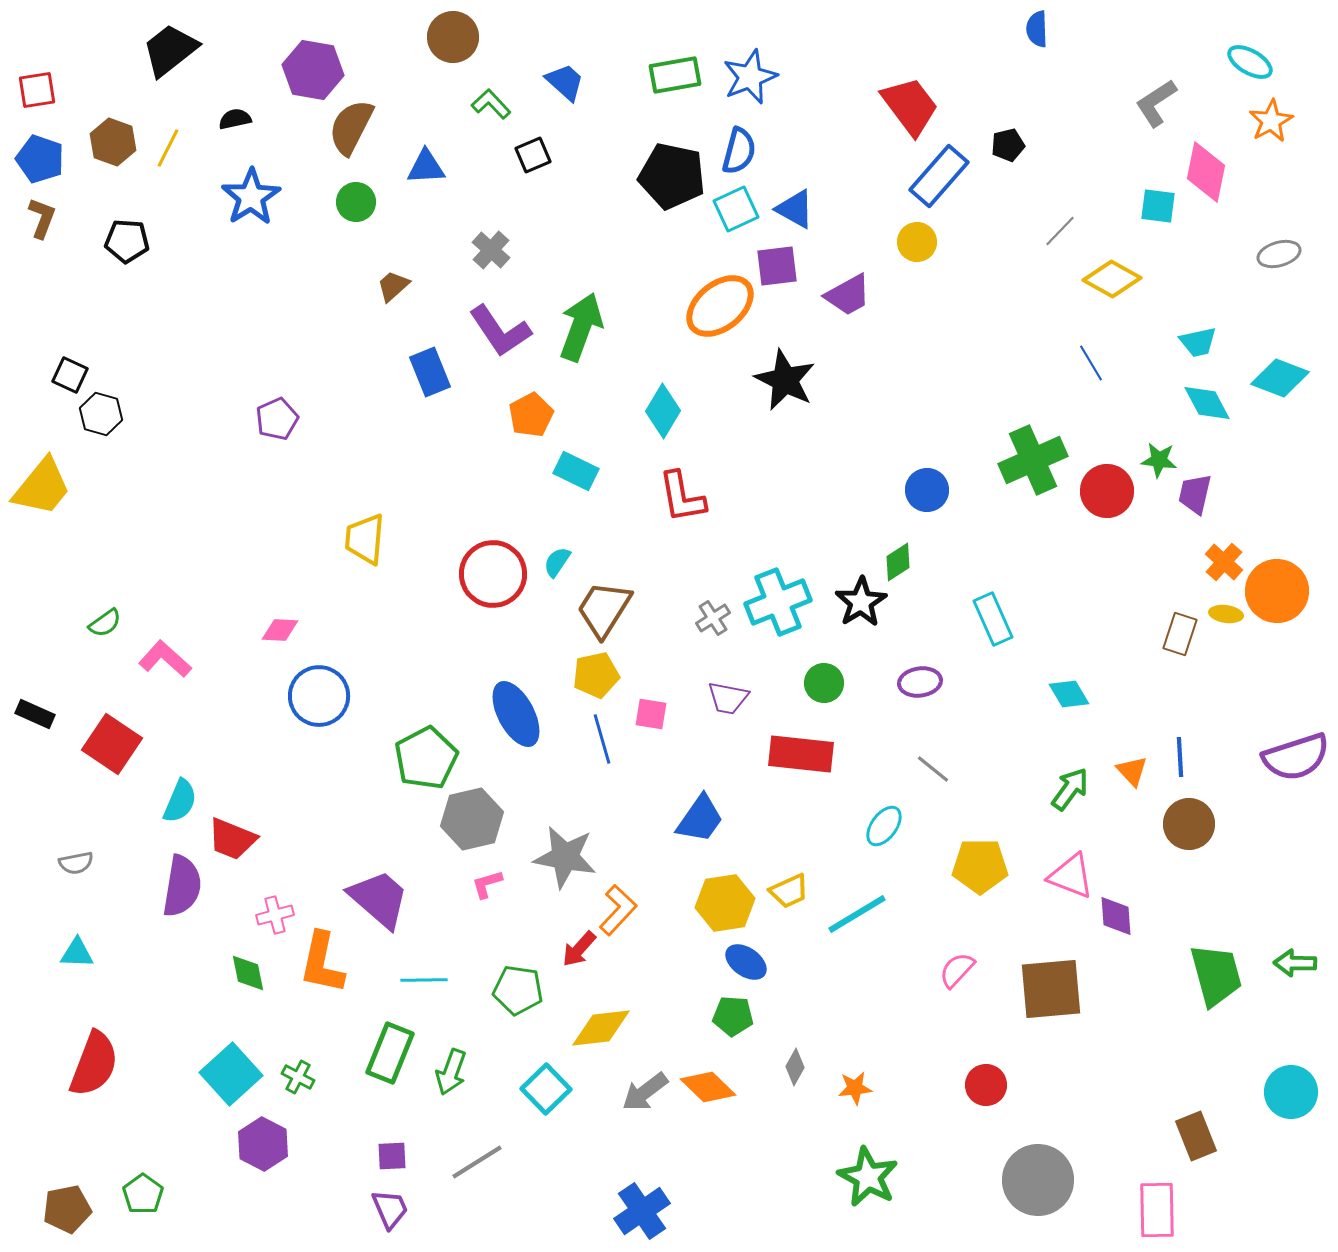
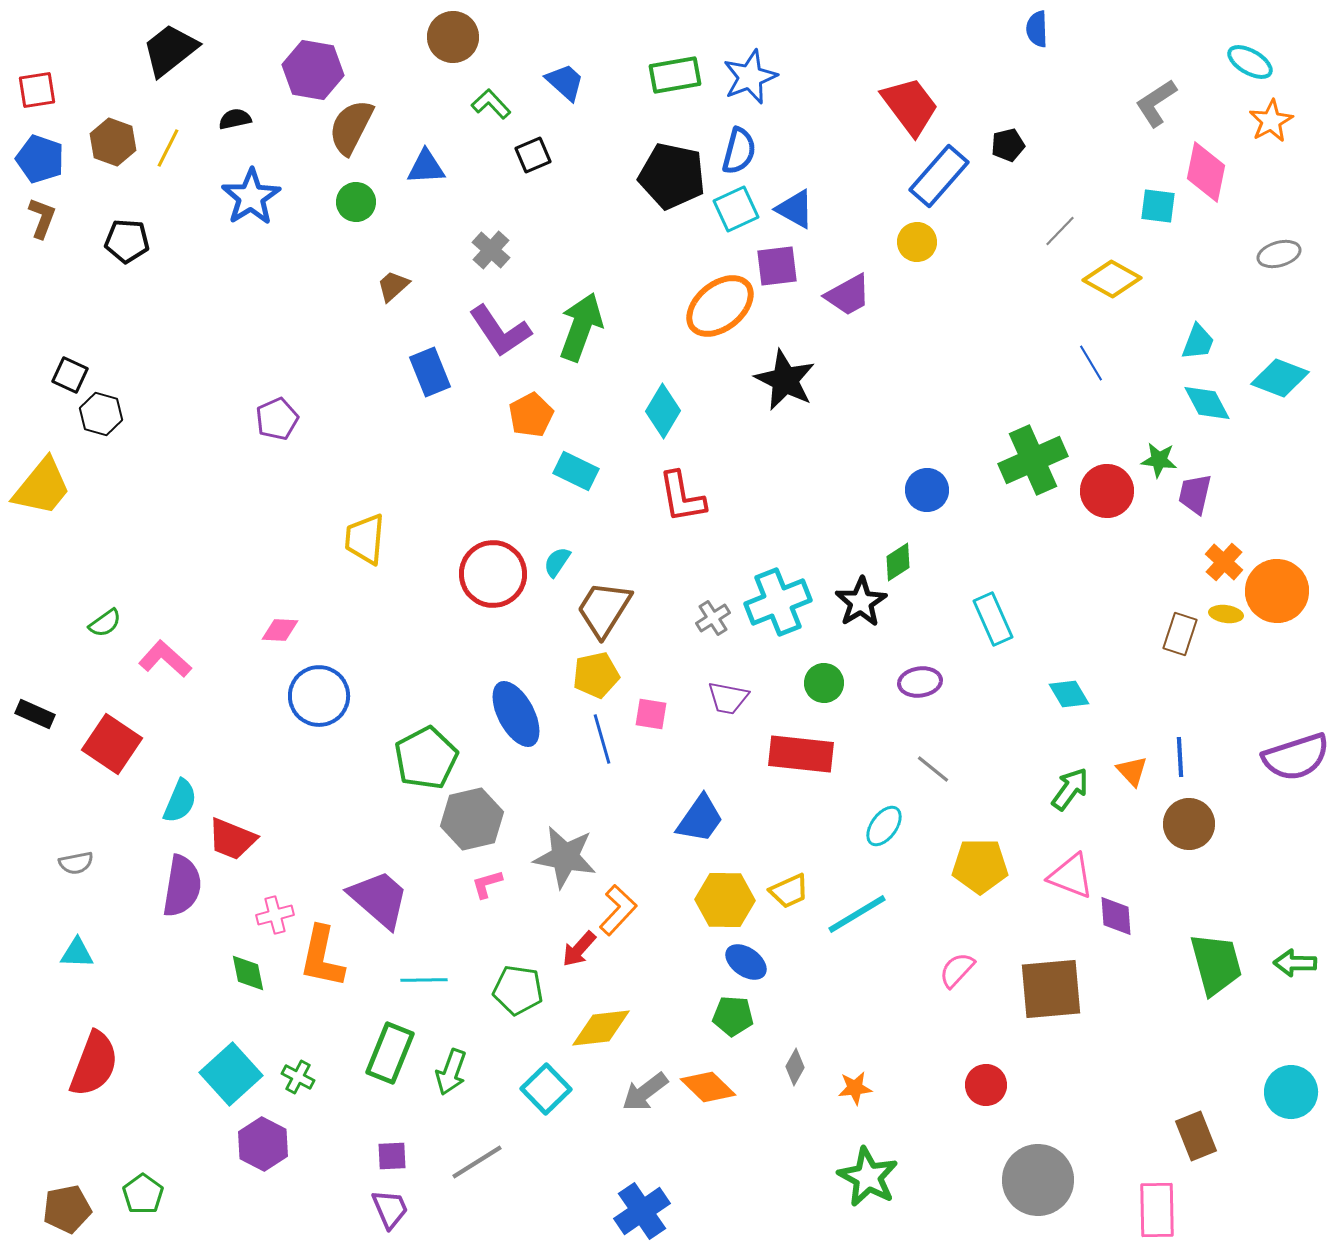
cyan trapezoid at (1198, 342): rotated 57 degrees counterclockwise
yellow hexagon at (725, 903): moved 3 px up; rotated 10 degrees clockwise
orange L-shape at (322, 963): moved 6 px up
green trapezoid at (1216, 975): moved 11 px up
